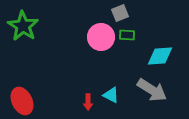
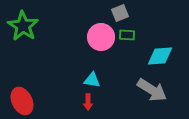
cyan triangle: moved 19 px left, 15 px up; rotated 18 degrees counterclockwise
